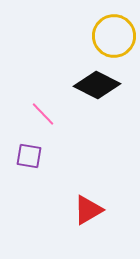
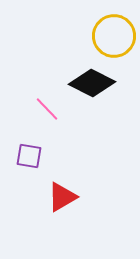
black diamond: moved 5 px left, 2 px up
pink line: moved 4 px right, 5 px up
red triangle: moved 26 px left, 13 px up
